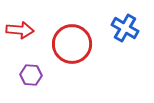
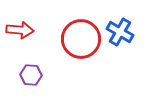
blue cross: moved 5 px left, 4 px down
red circle: moved 9 px right, 5 px up
